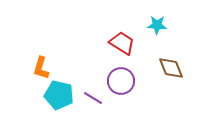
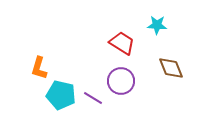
orange L-shape: moved 2 px left
cyan pentagon: moved 2 px right
